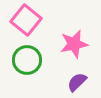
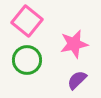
pink square: moved 1 px right, 1 px down
purple semicircle: moved 2 px up
